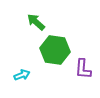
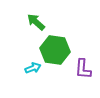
cyan arrow: moved 11 px right, 7 px up
